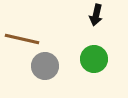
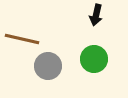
gray circle: moved 3 px right
